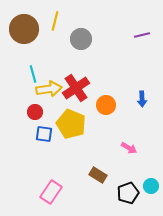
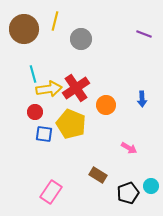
purple line: moved 2 px right, 1 px up; rotated 35 degrees clockwise
